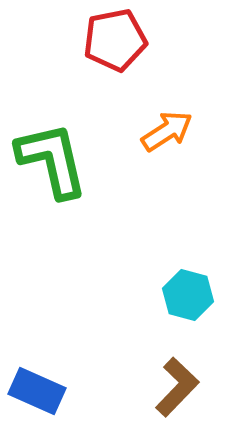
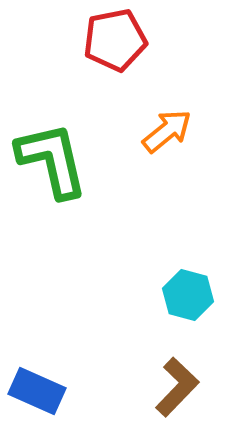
orange arrow: rotated 6 degrees counterclockwise
